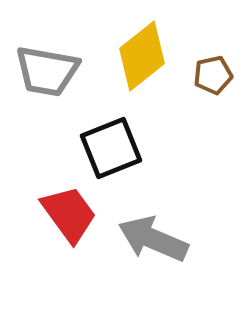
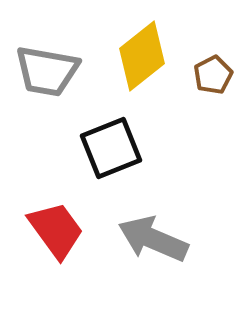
brown pentagon: rotated 15 degrees counterclockwise
red trapezoid: moved 13 px left, 16 px down
